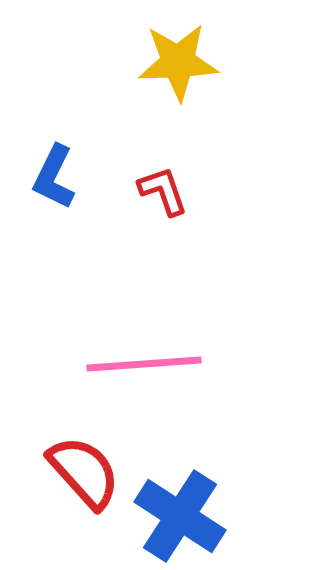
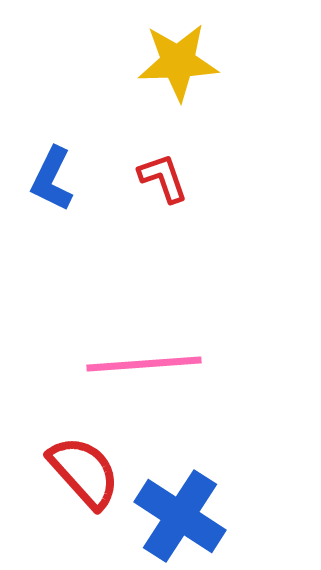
blue L-shape: moved 2 px left, 2 px down
red L-shape: moved 13 px up
